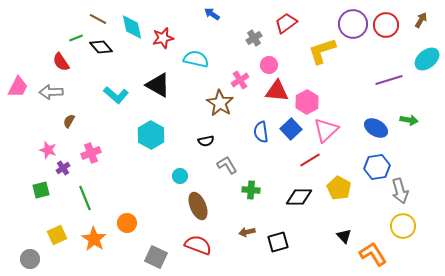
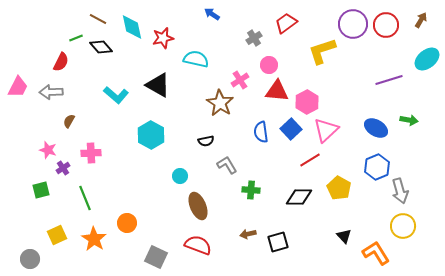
red semicircle at (61, 62): rotated 120 degrees counterclockwise
pink cross at (91, 153): rotated 18 degrees clockwise
blue hexagon at (377, 167): rotated 15 degrees counterclockwise
brown arrow at (247, 232): moved 1 px right, 2 px down
orange L-shape at (373, 254): moved 3 px right, 1 px up
